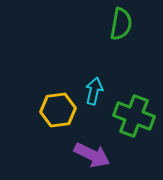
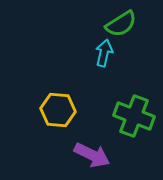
green semicircle: rotated 48 degrees clockwise
cyan arrow: moved 10 px right, 38 px up
yellow hexagon: rotated 12 degrees clockwise
